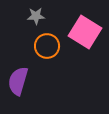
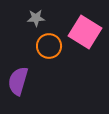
gray star: moved 2 px down
orange circle: moved 2 px right
